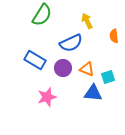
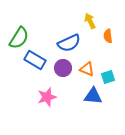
green semicircle: moved 23 px left, 23 px down
yellow arrow: moved 3 px right
orange semicircle: moved 6 px left
blue semicircle: moved 2 px left
blue triangle: moved 3 px down
